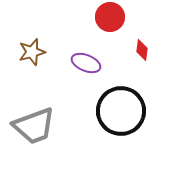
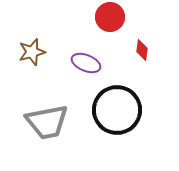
black circle: moved 4 px left, 1 px up
gray trapezoid: moved 13 px right, 4 px up; rotated 9 degrees clockwise
